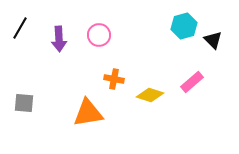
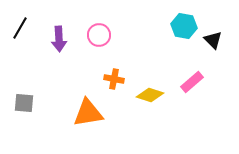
cyan hexagon: rotated 25 degrees clockwise
